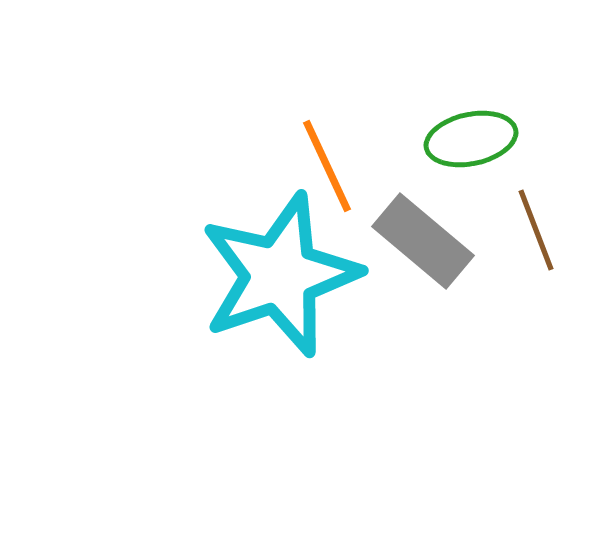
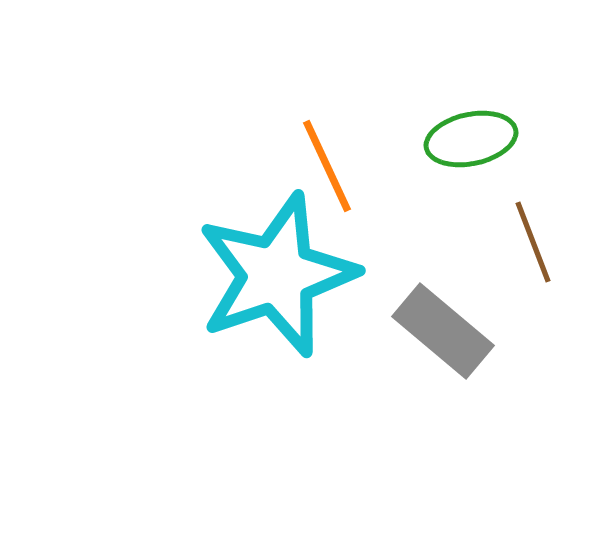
brown line: moved 3 px left, 12 px down
gray rectangle: moved 20 px right, 90 px down
cyan star: moved 3 px left
